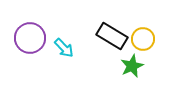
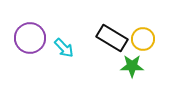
black rectangle: moved 2 px down
green star: rotated 25 degrees clockwise
